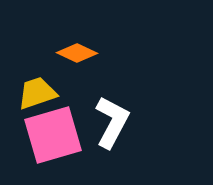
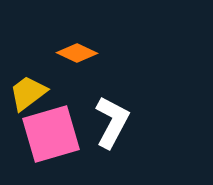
yellow trapezoid: moved 9 px left; rotated 18 degrees counterclockwise
pink square: moved 2 px left, 1 px up
